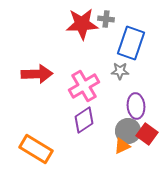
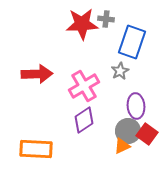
blue rectangle: moved 1 px right, 1 px up
gray star: rotated 30 degrees counterclockwise
orange rectangle: rotated 28 degrees counterclockwise
